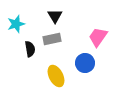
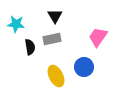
cyan star: rotated 24 degrees clockwise
black semicircle: moved 2 px up
blue circle: moved 1 px left, 4 px down
